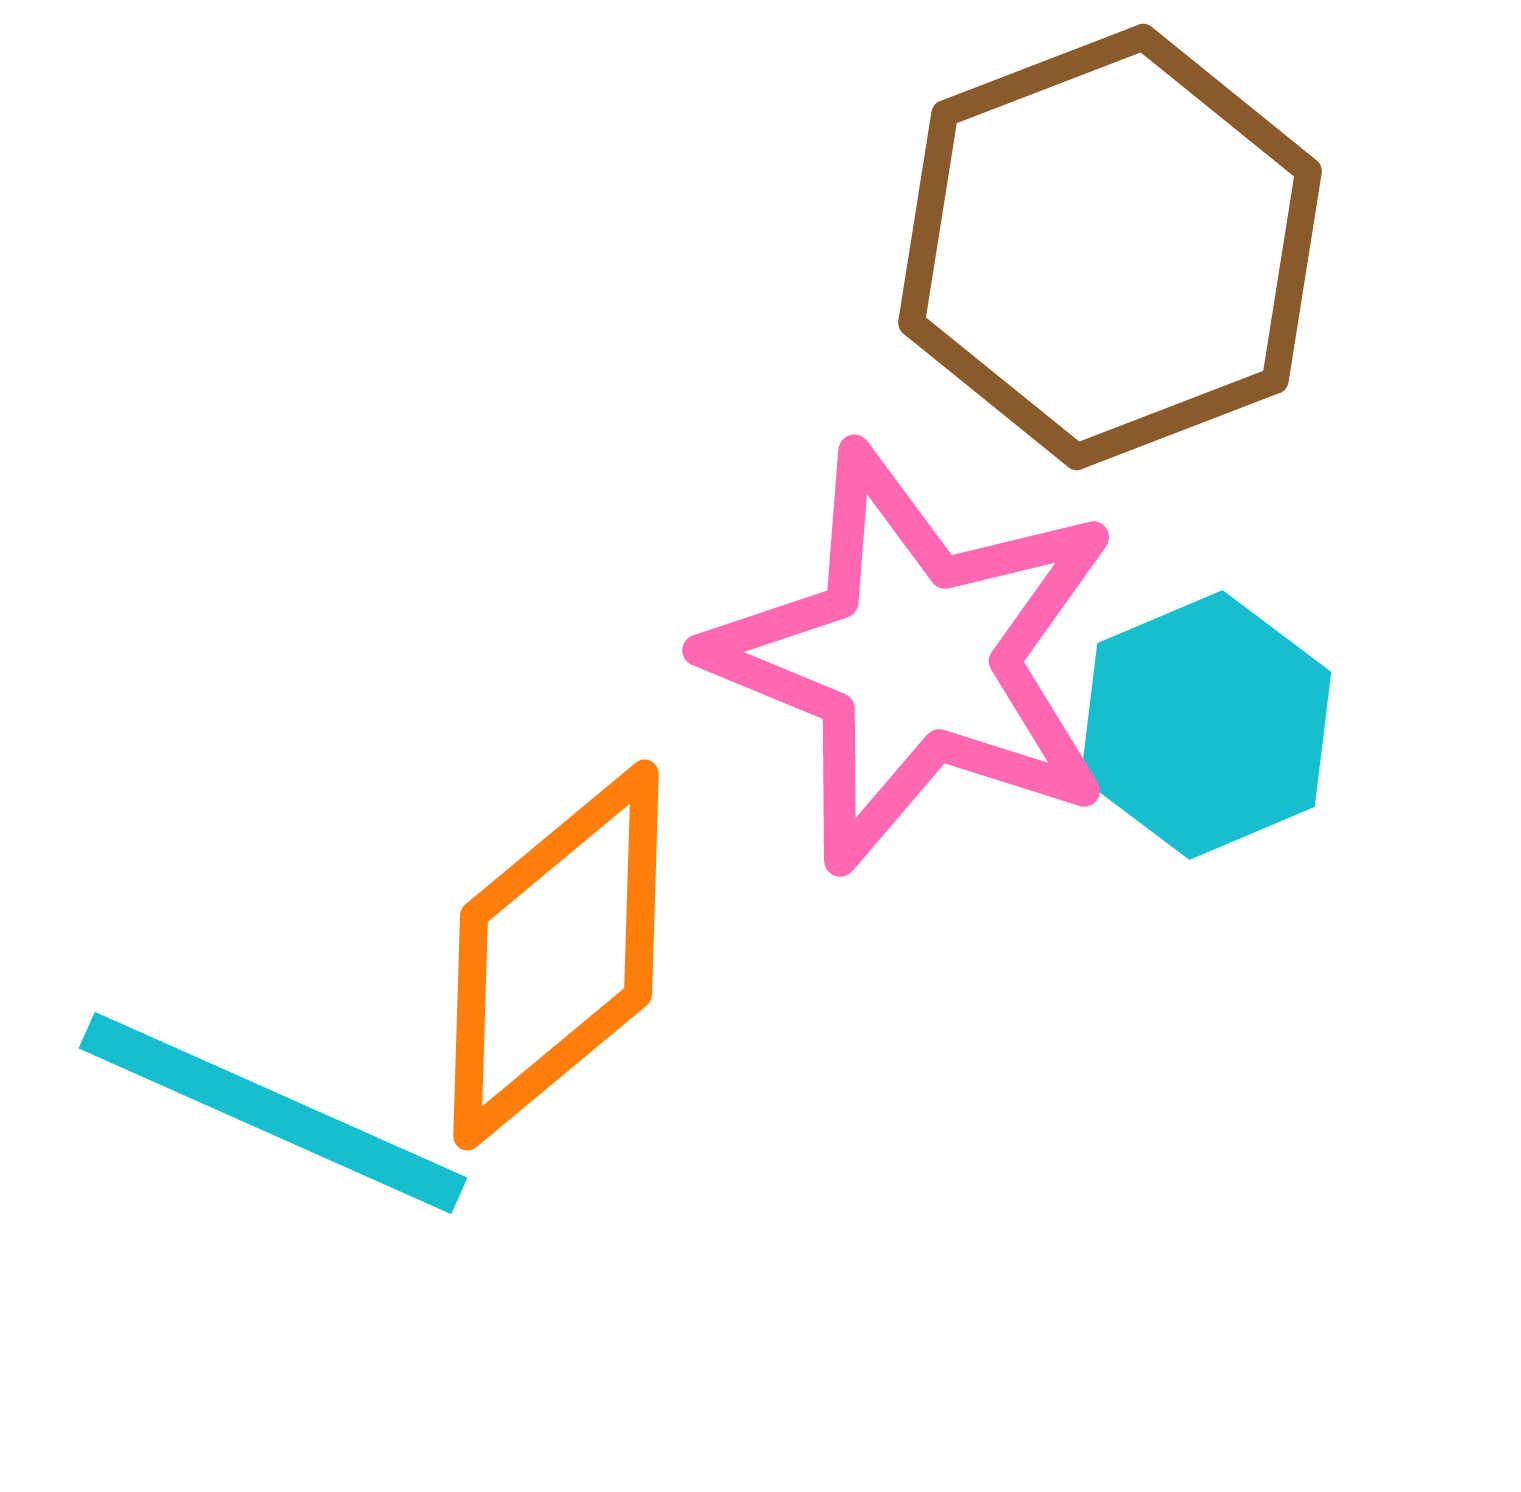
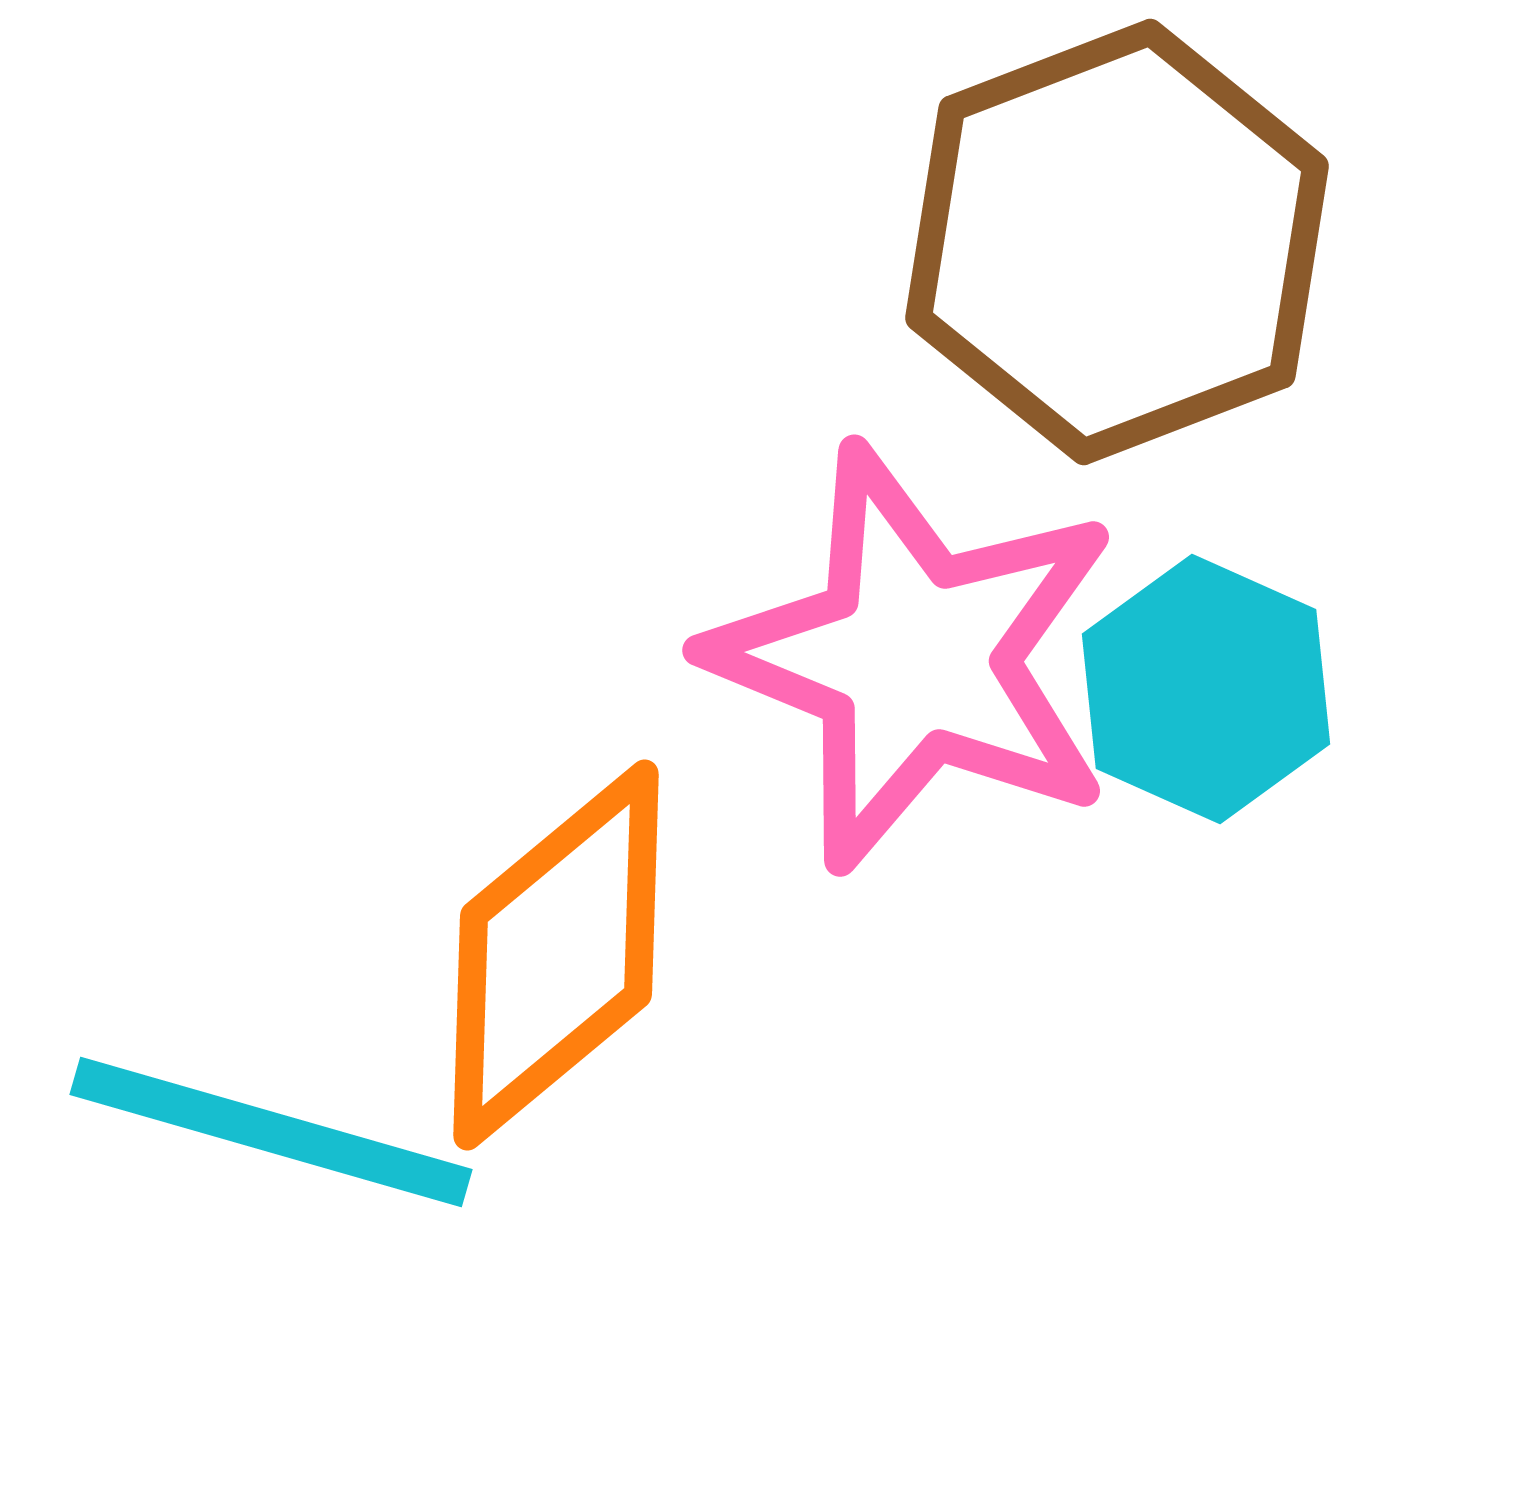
brown hexagon: moved 7 px right, 5 px up
cyan hexagon: moved 36 px up; rotated 13 degrees counterclockwise
cyan line: moved 2 px left, 19 px down; rotated 8 degrees counterclockwise
